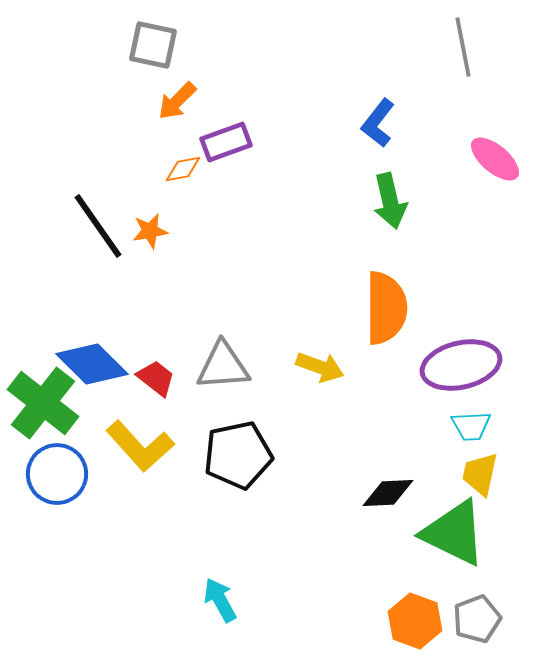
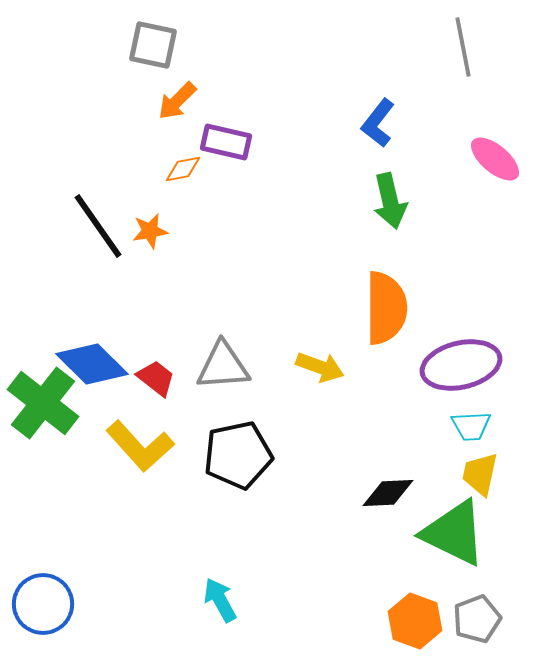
purple rectangle: rotated 33 degrees clockwise
blue circle: moved 14 px left, 130 px down
